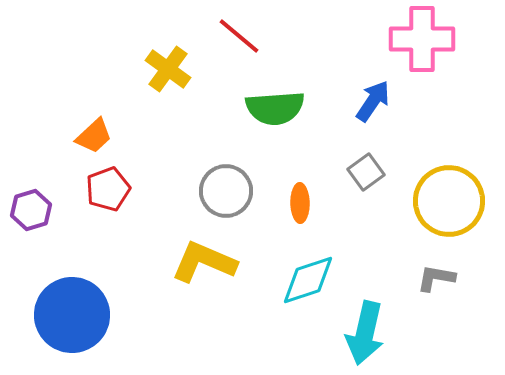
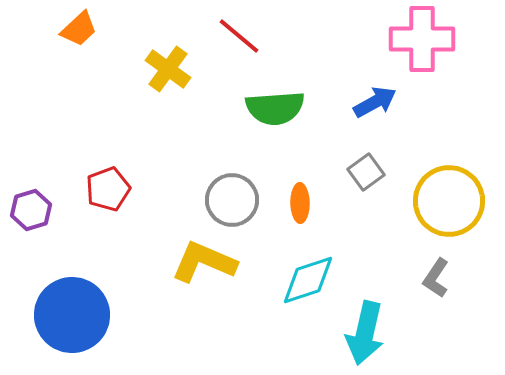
blue arrow: moved 2 px right, 1 px down; rotated 27 degrees clockwise
orange trapezoid: moved 15 px left, 107 px up
gray circle: moved 6 px right, 9 px down
gray L-shape: rotated 66 degrees counterclockwise
